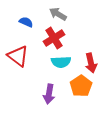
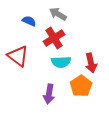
blue semicircle: moved 3 px right, 1 px up
